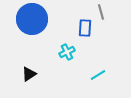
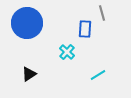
gray line: moved 1 px right, 1 px down
blue circle: moved 5 px left, 4 px down
blue rectangle: moved 1 px down
cyan cross: rotated 21 degrees counterclockwise
